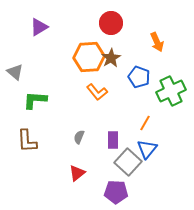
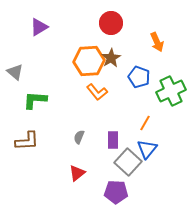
orange hexagon: moved 4 px down
brown L-shape: rotated 90 degrees counterclockwise
